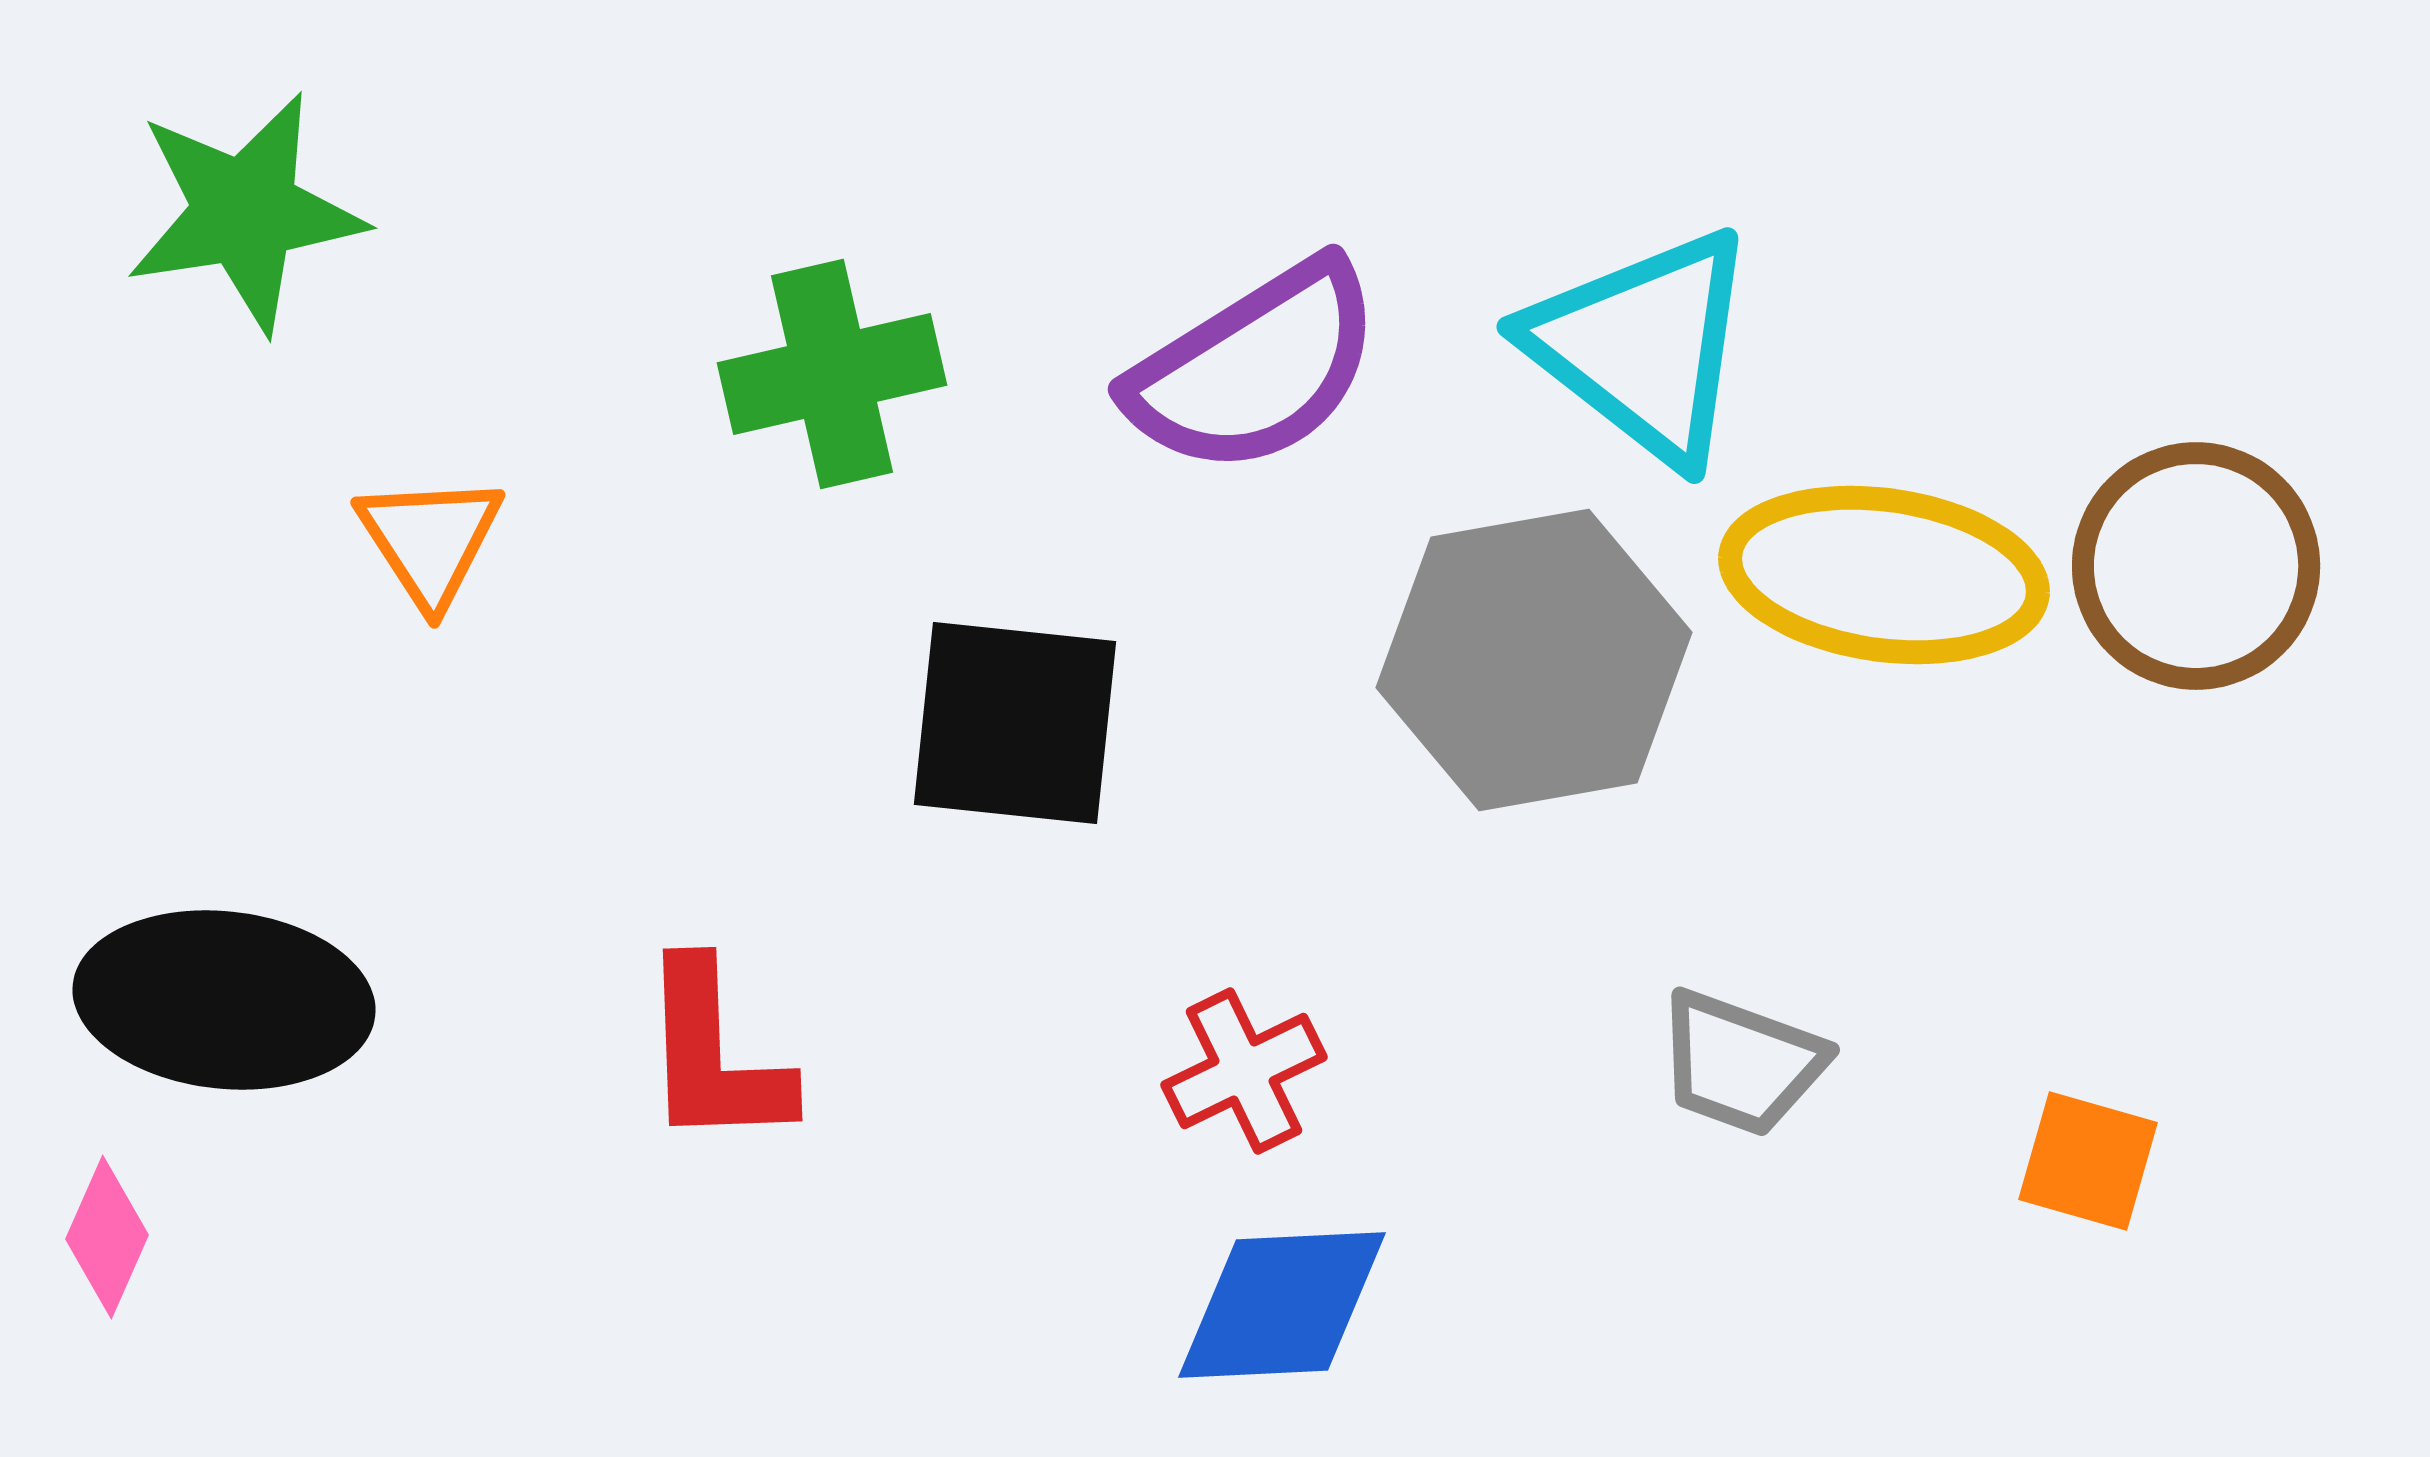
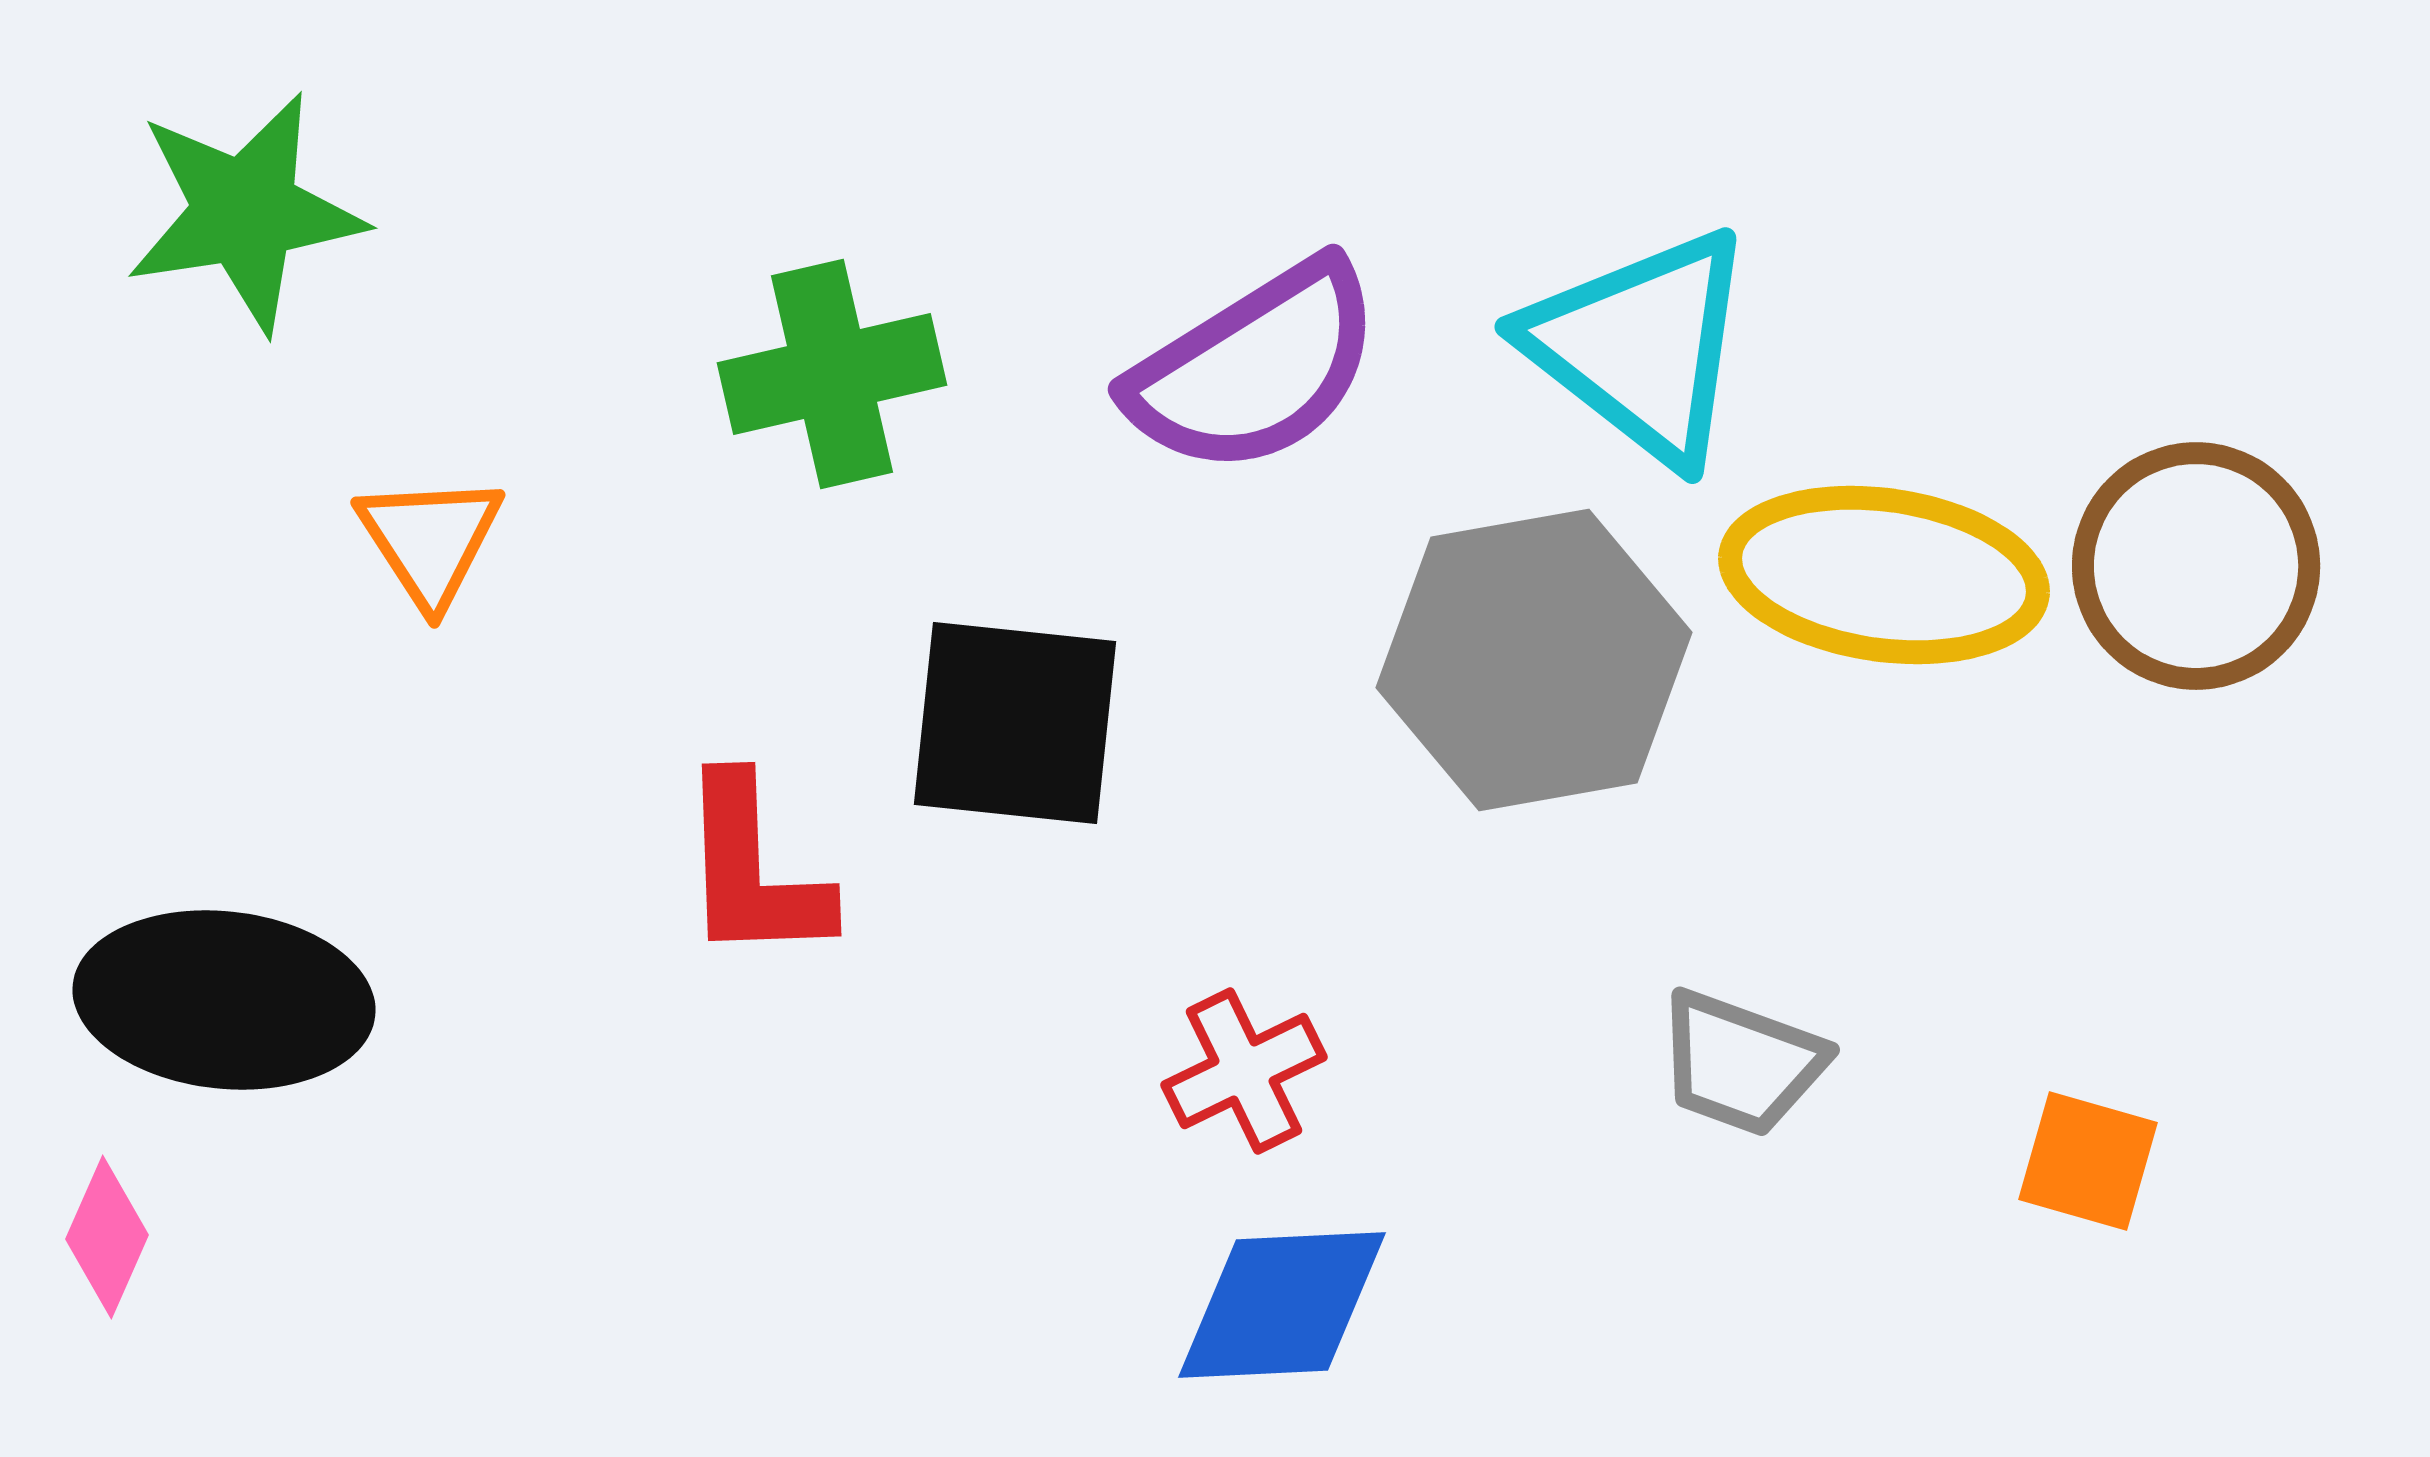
cyan triangle: moved 2 px left
red L-shape: moved 39 px right, 185 px up
